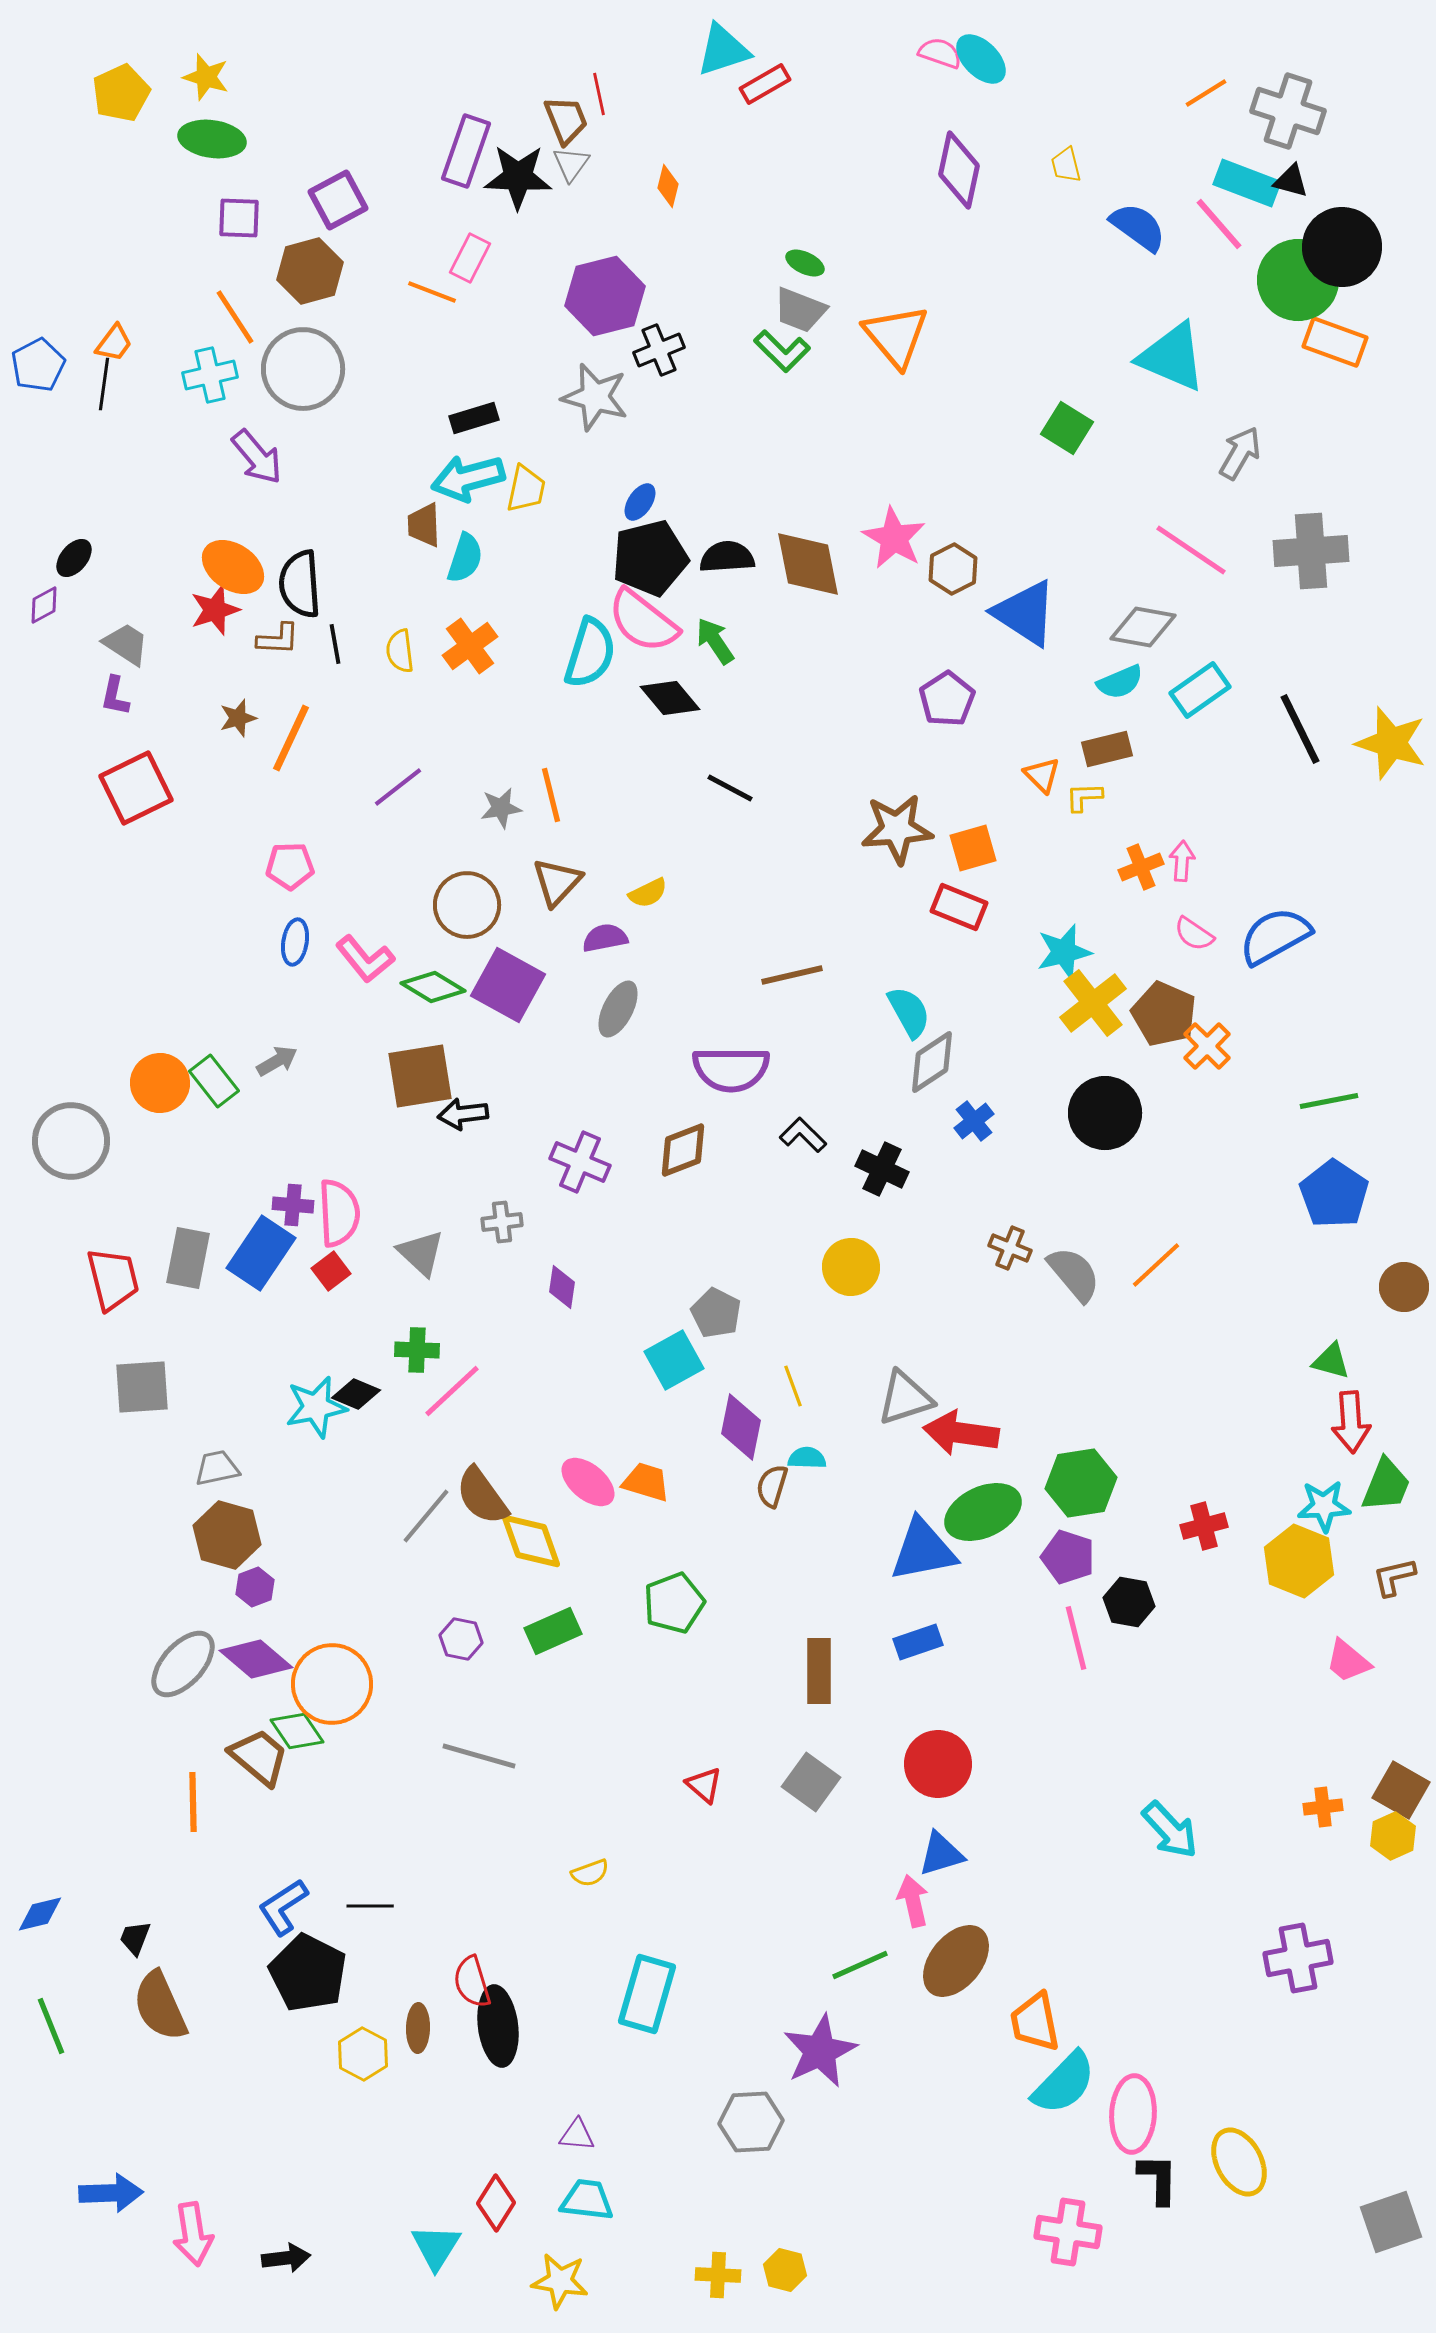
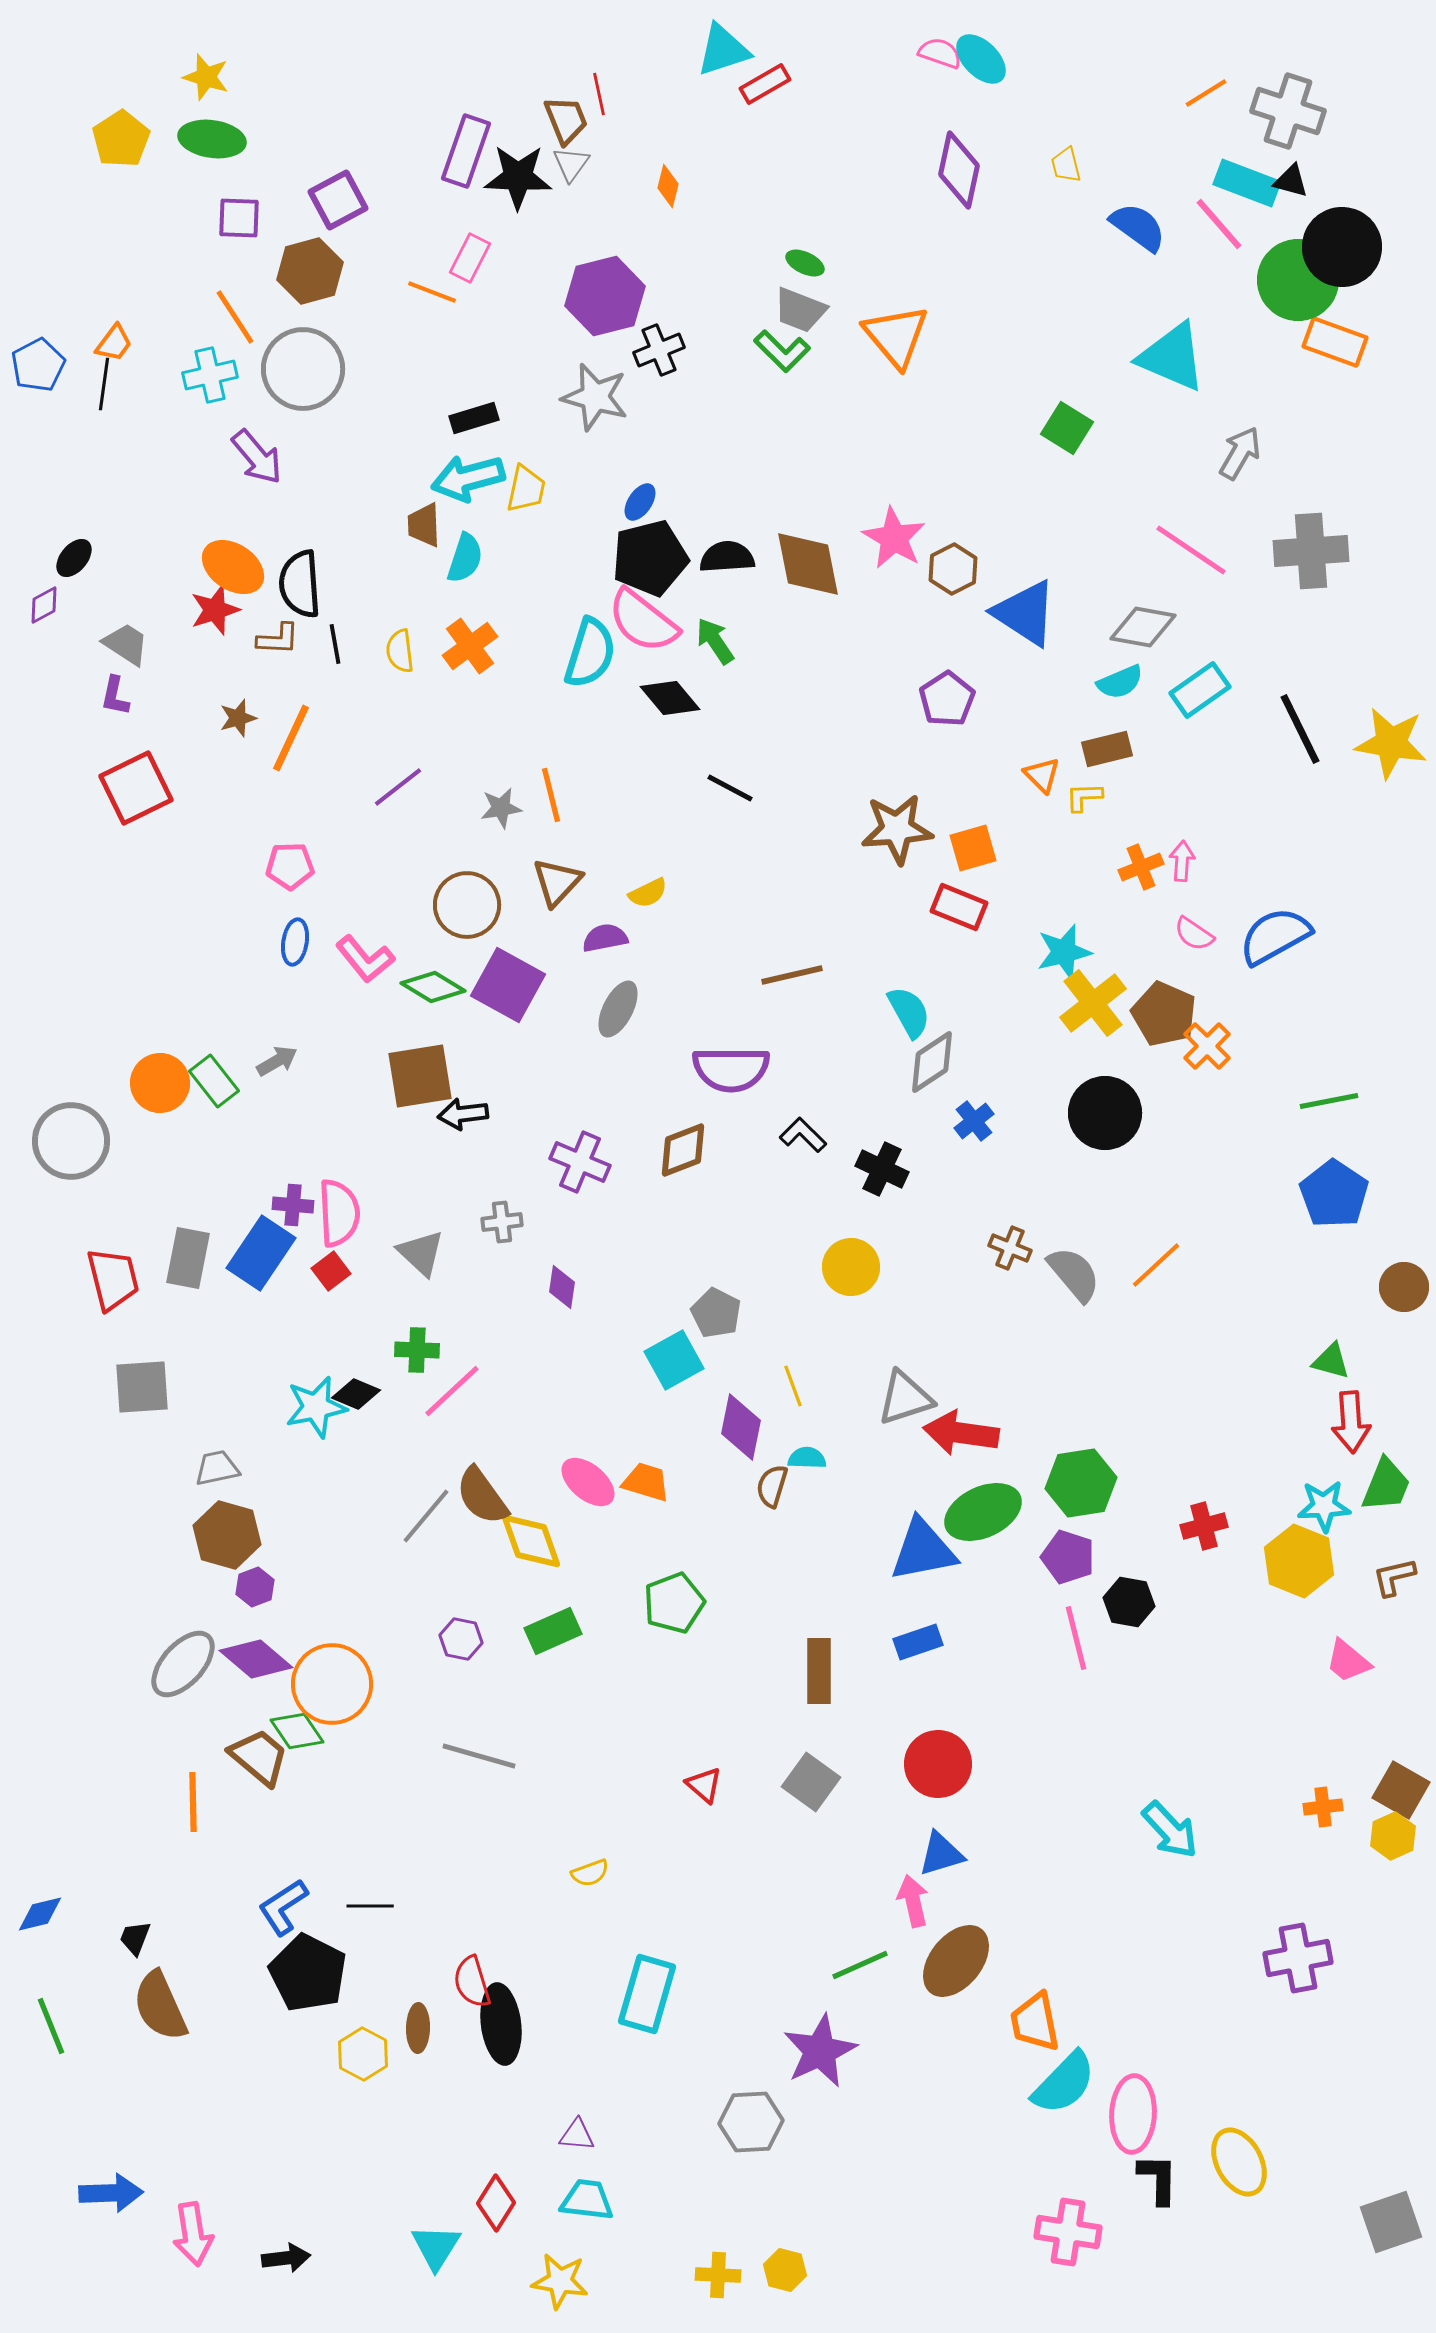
yellow pentagon at (121, 93): moved 46 px down; rotated 8 degrees counterclockwise
yellow star at (1391, 743): rotated 8 degrees counterclockwise
black ellipse at (498, 2026): moved 3 px right, 2 px up
